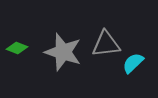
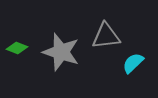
gray triangle: moved 8 px up
gray star: moved 2 px left
